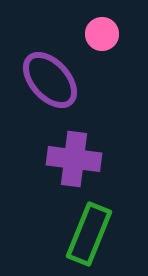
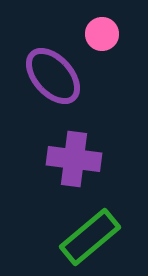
purple ellipse: moved 3 px right, 4 px up
green rectangle: moved 1 px right, 3 px down; rotated 28 degrees clockwise
